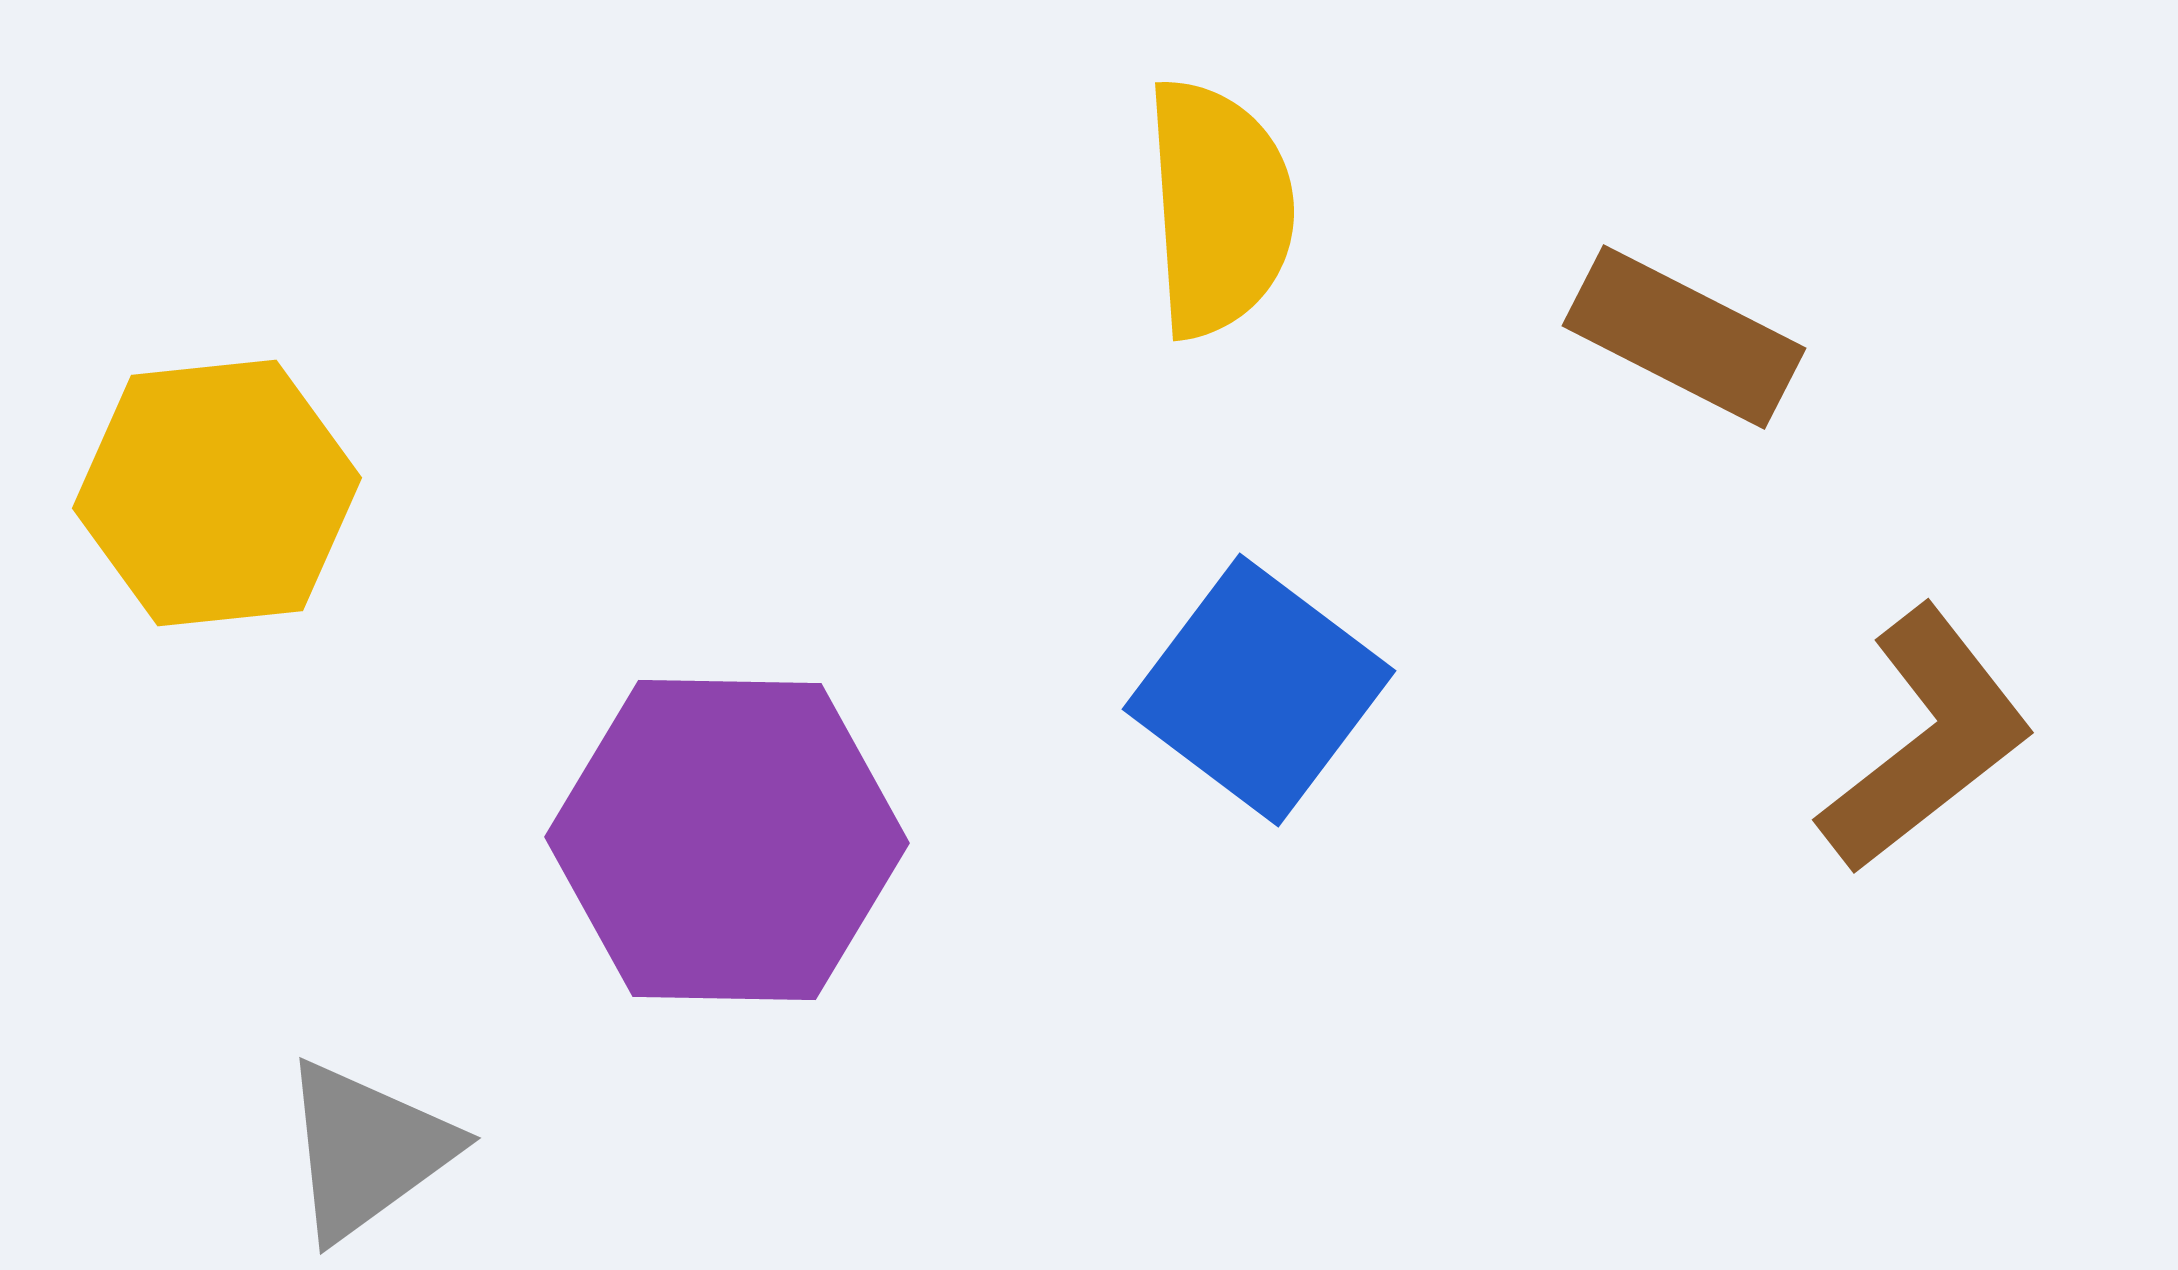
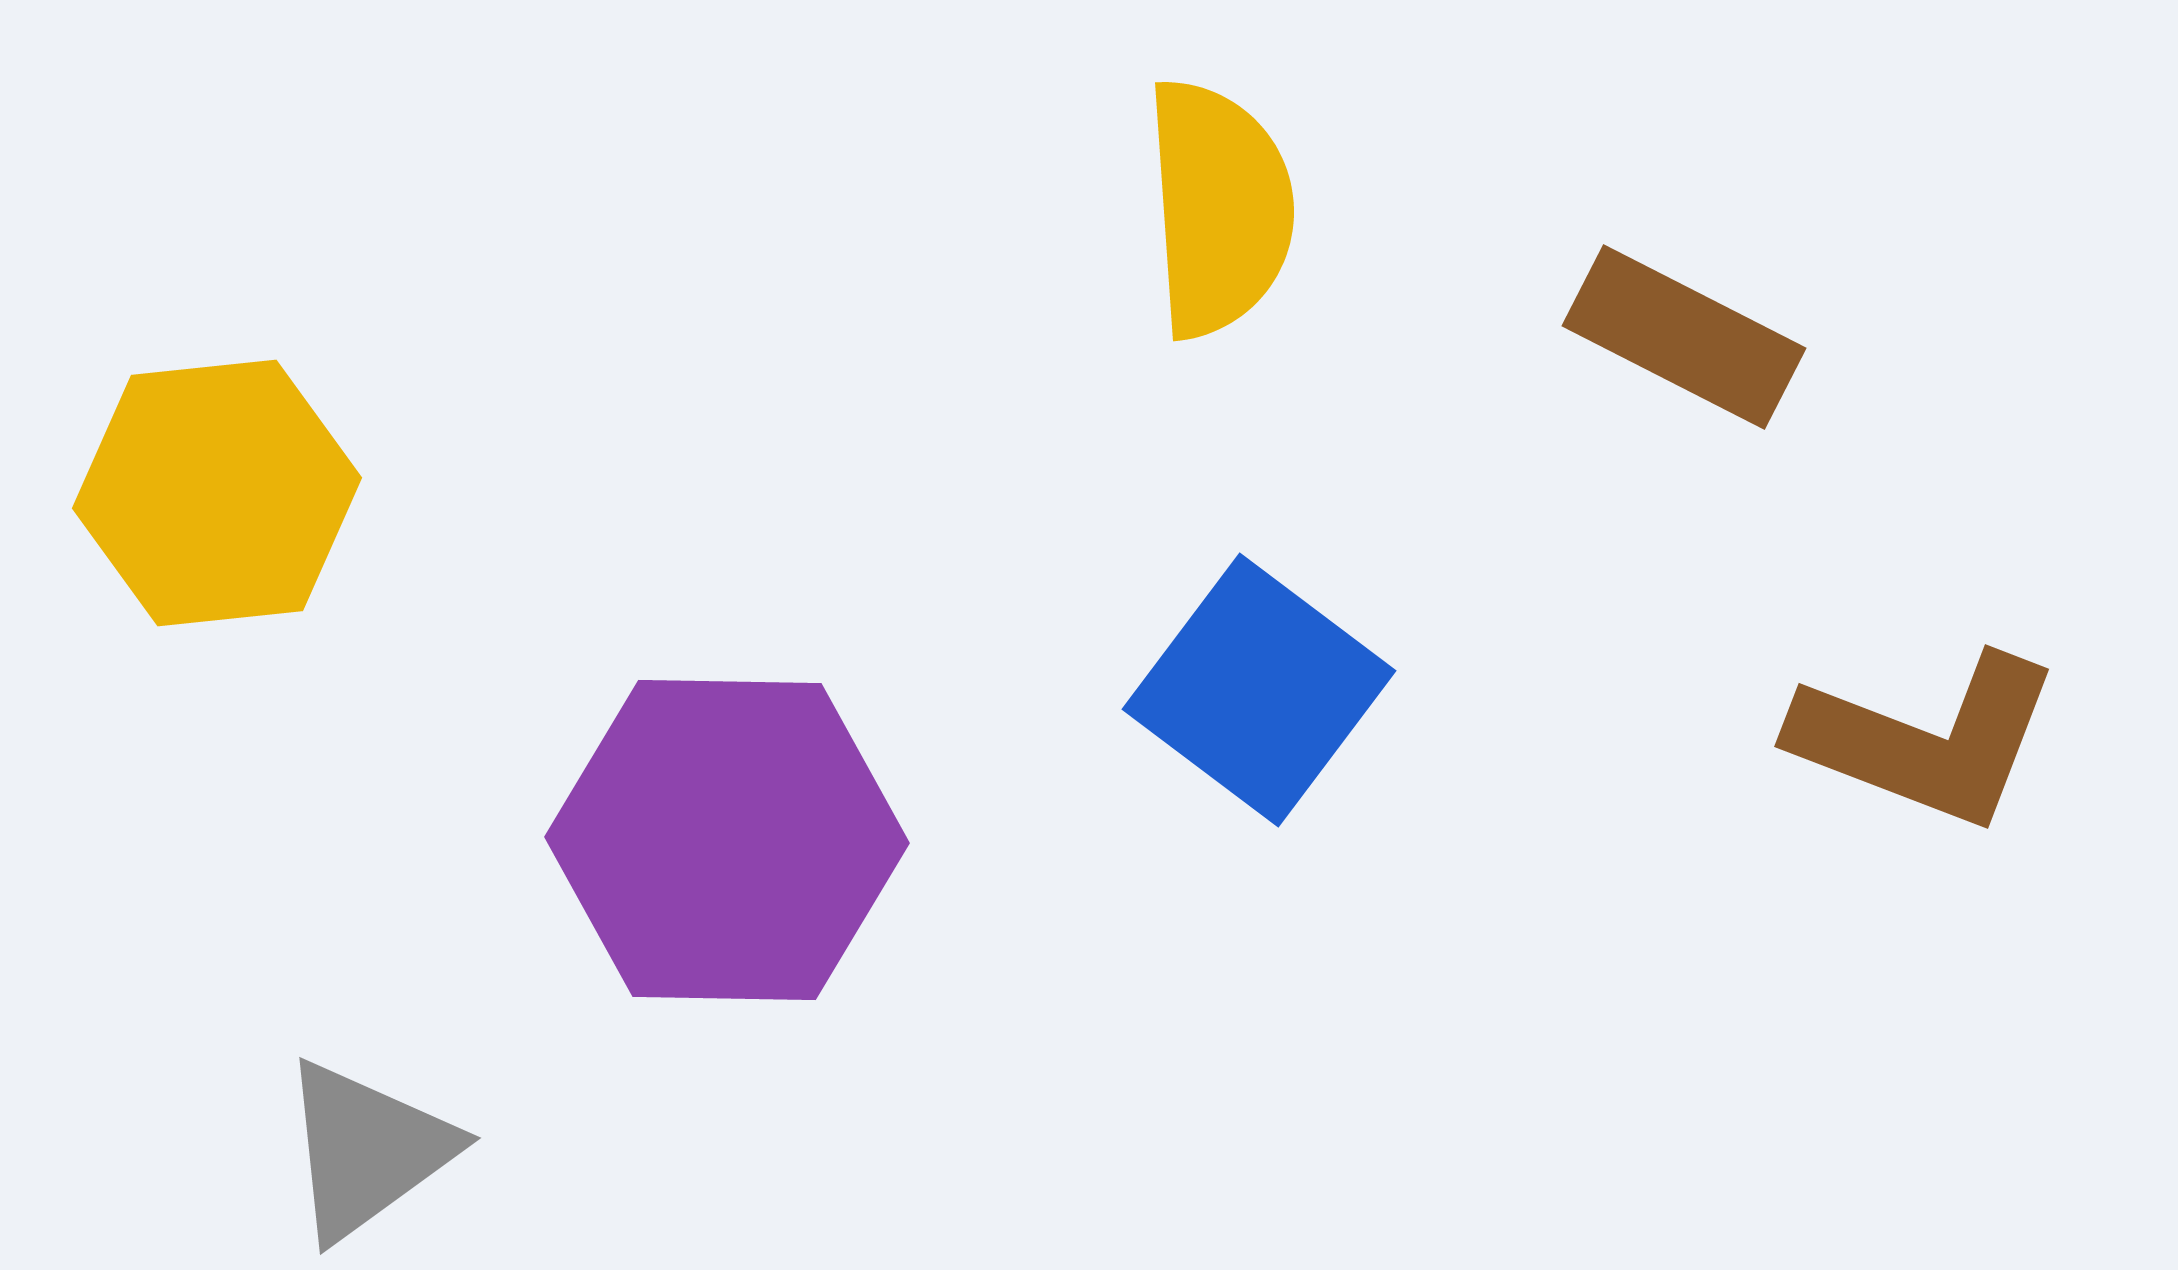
brown L-shape: rotated 59 degrees clockwise
